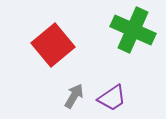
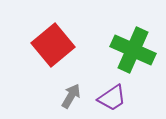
green cross: moved 20 px down
gray arrow: moved 3 px left
